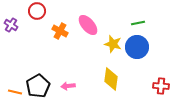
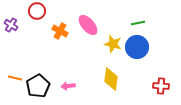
orange line: moved 14 px up
